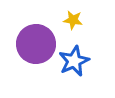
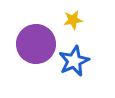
yellow star: rotated 18 degrees counterclockwise
